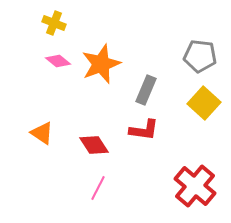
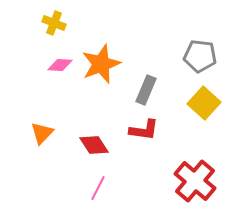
pink diamond: moved 2 px right, 4 px down; rotated 35 degrees counterclockwise
orange triangle: rotated 40 degrees clockwise
red cross: moved 5 px up
